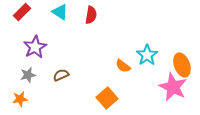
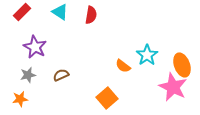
purple star: rotated 15 degrees counterclockwise
